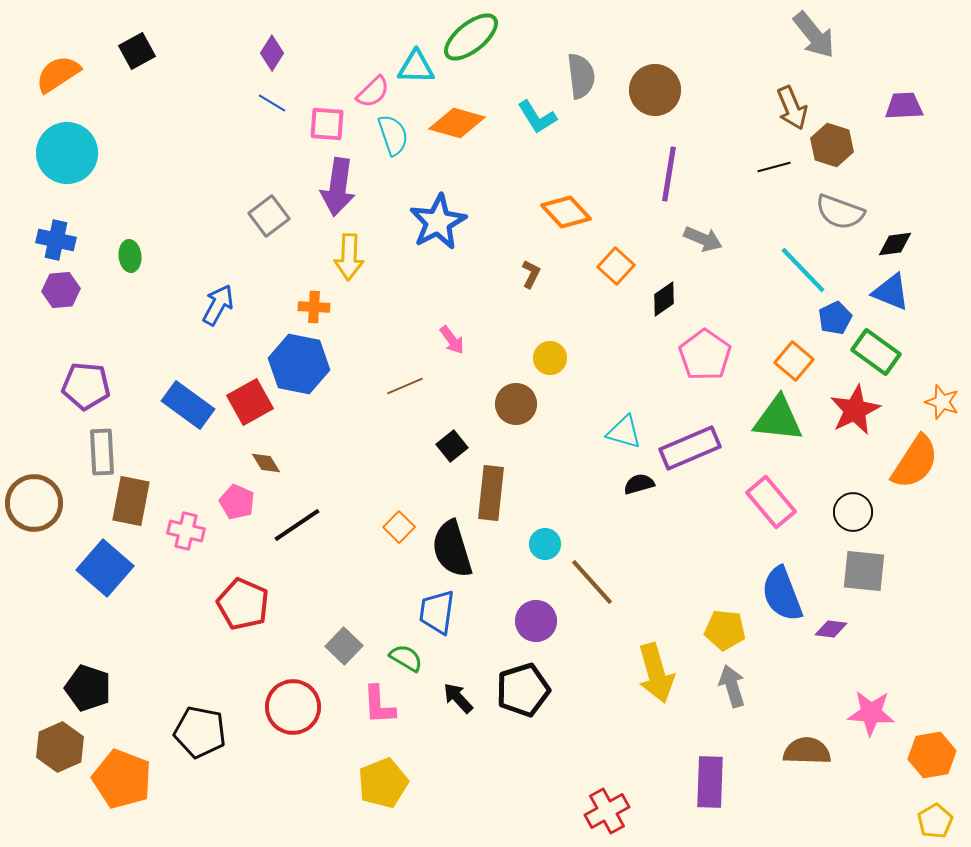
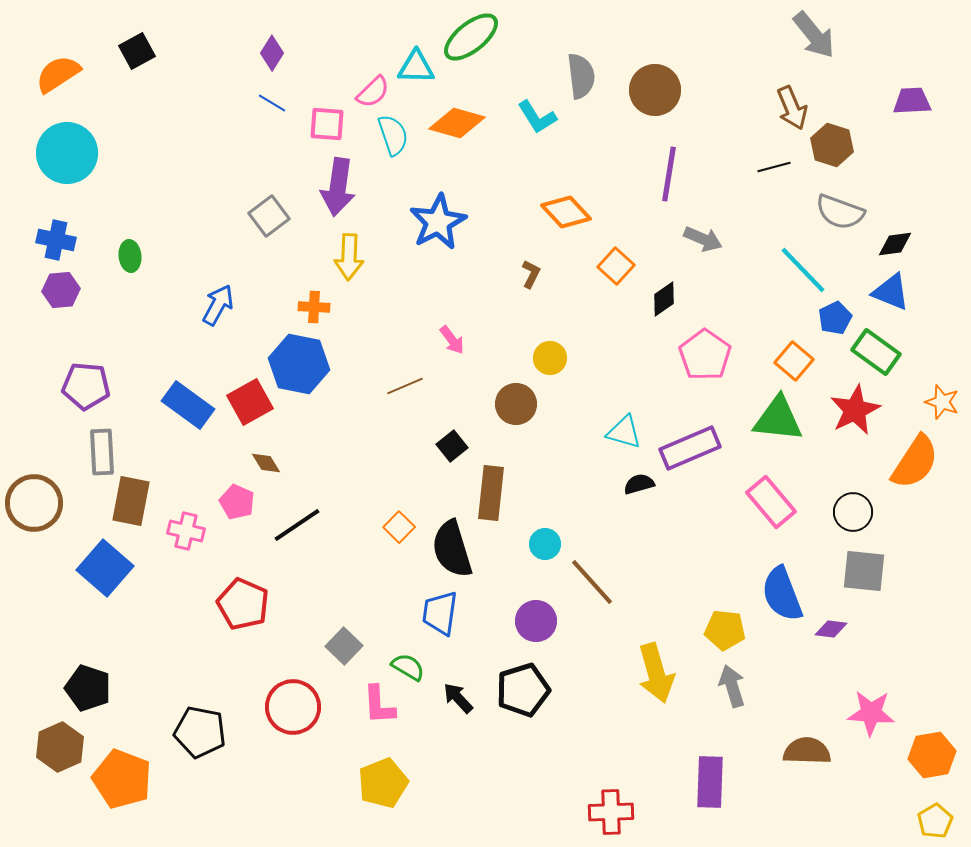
purple trapezoid at (904, 106): moved 8 px right, 5 px up
blue trapezoid at (437, 612): moved 3 px right, 1 px down
green semicircle at (406, 658): moved 2 px right, 9 px down
red cross at (607, 811): moved 4 px right, 1 px down; rotated 27 degrees clockwise
